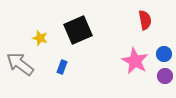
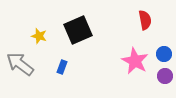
yellow star: moved 1 px left, 2 px up
